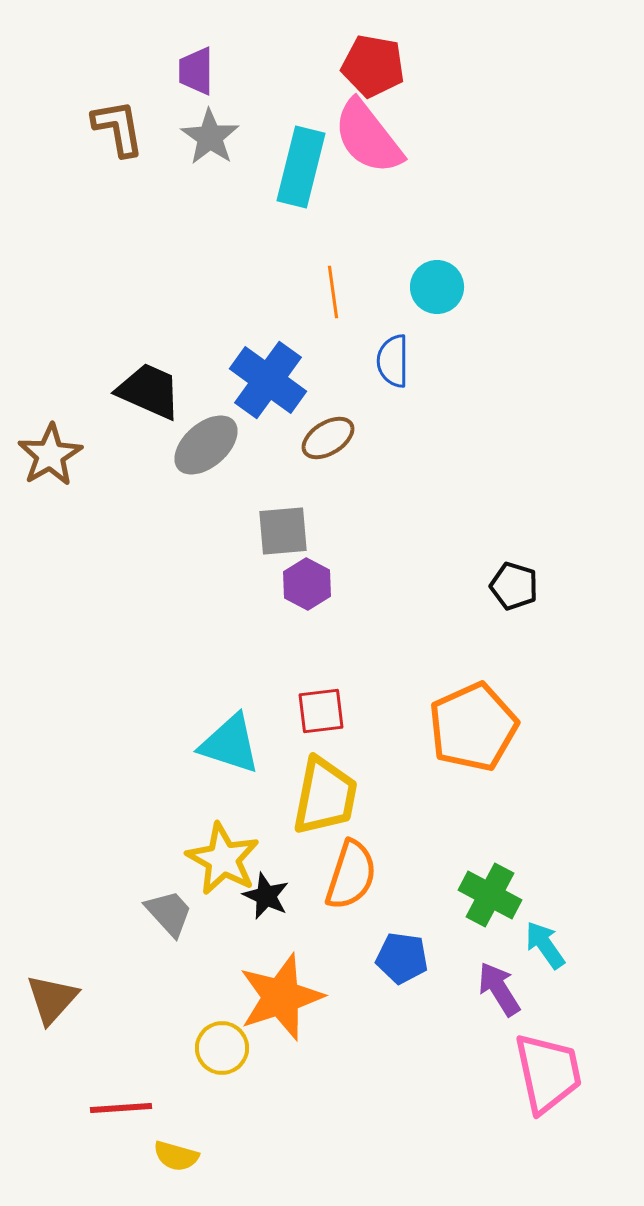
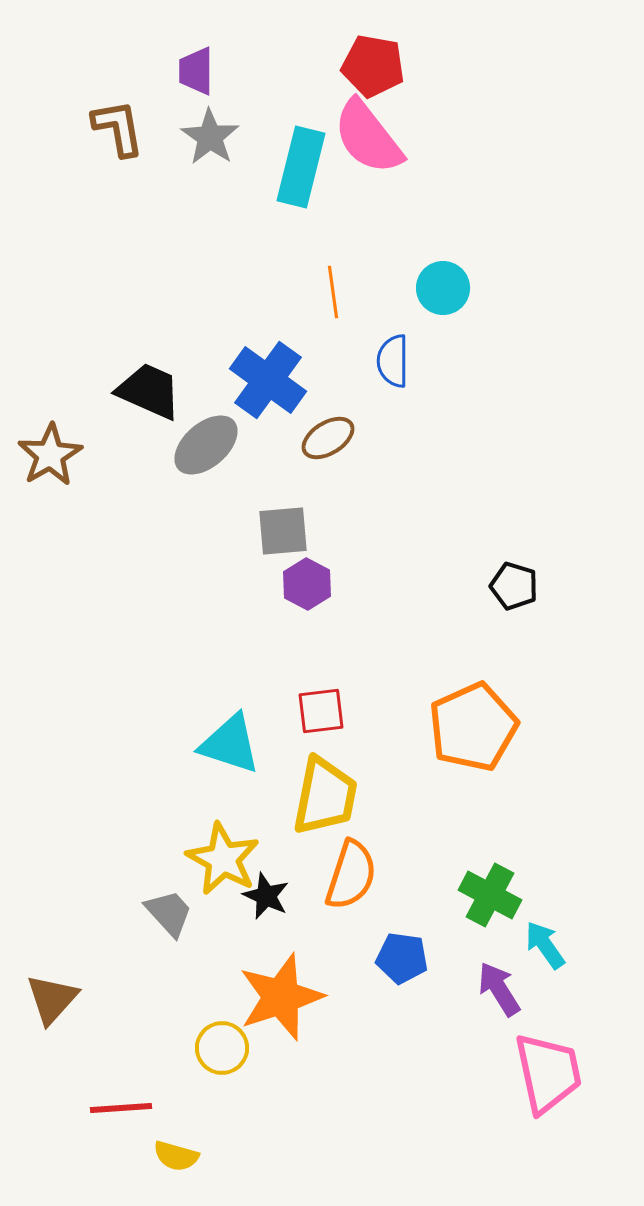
cyan circle: moved 6 px right, 1 px down
